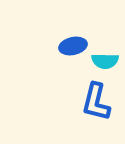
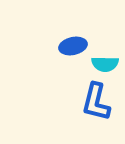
cyan semicircle: moved 3 px down
